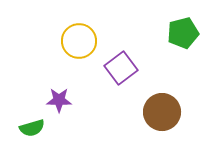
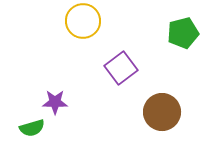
yellow circle: moved 4 px right, 20 px up
purple star: moved 4 px left, 2 px down
